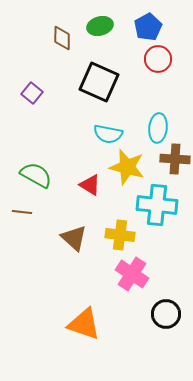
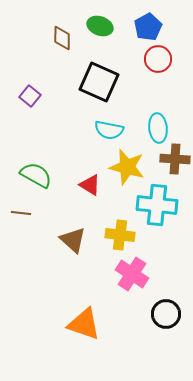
green ellipse: rotated 35 degrees clockwise
purple square: moved 2 px left, 3 px down
cyan ellipse: rotated 12 degrees counterclockwise
cyan semicircle: moved 1 px right, 4 px up
brown line: moved 1 px left, 1 px down
brown triangle: moved 1 px left, 2 px down
